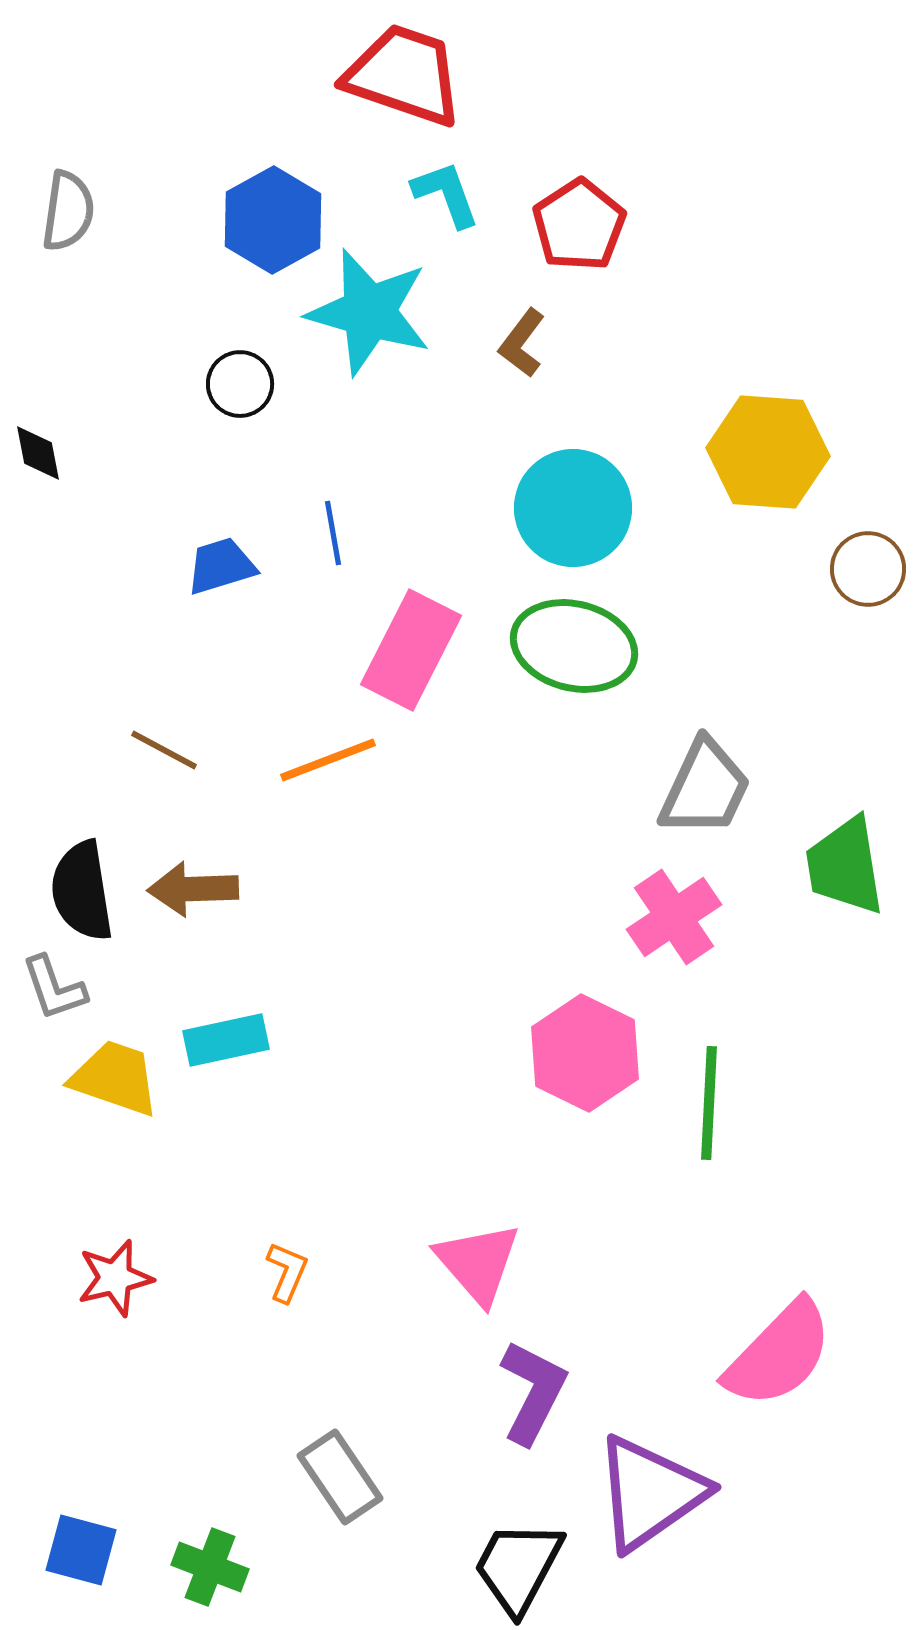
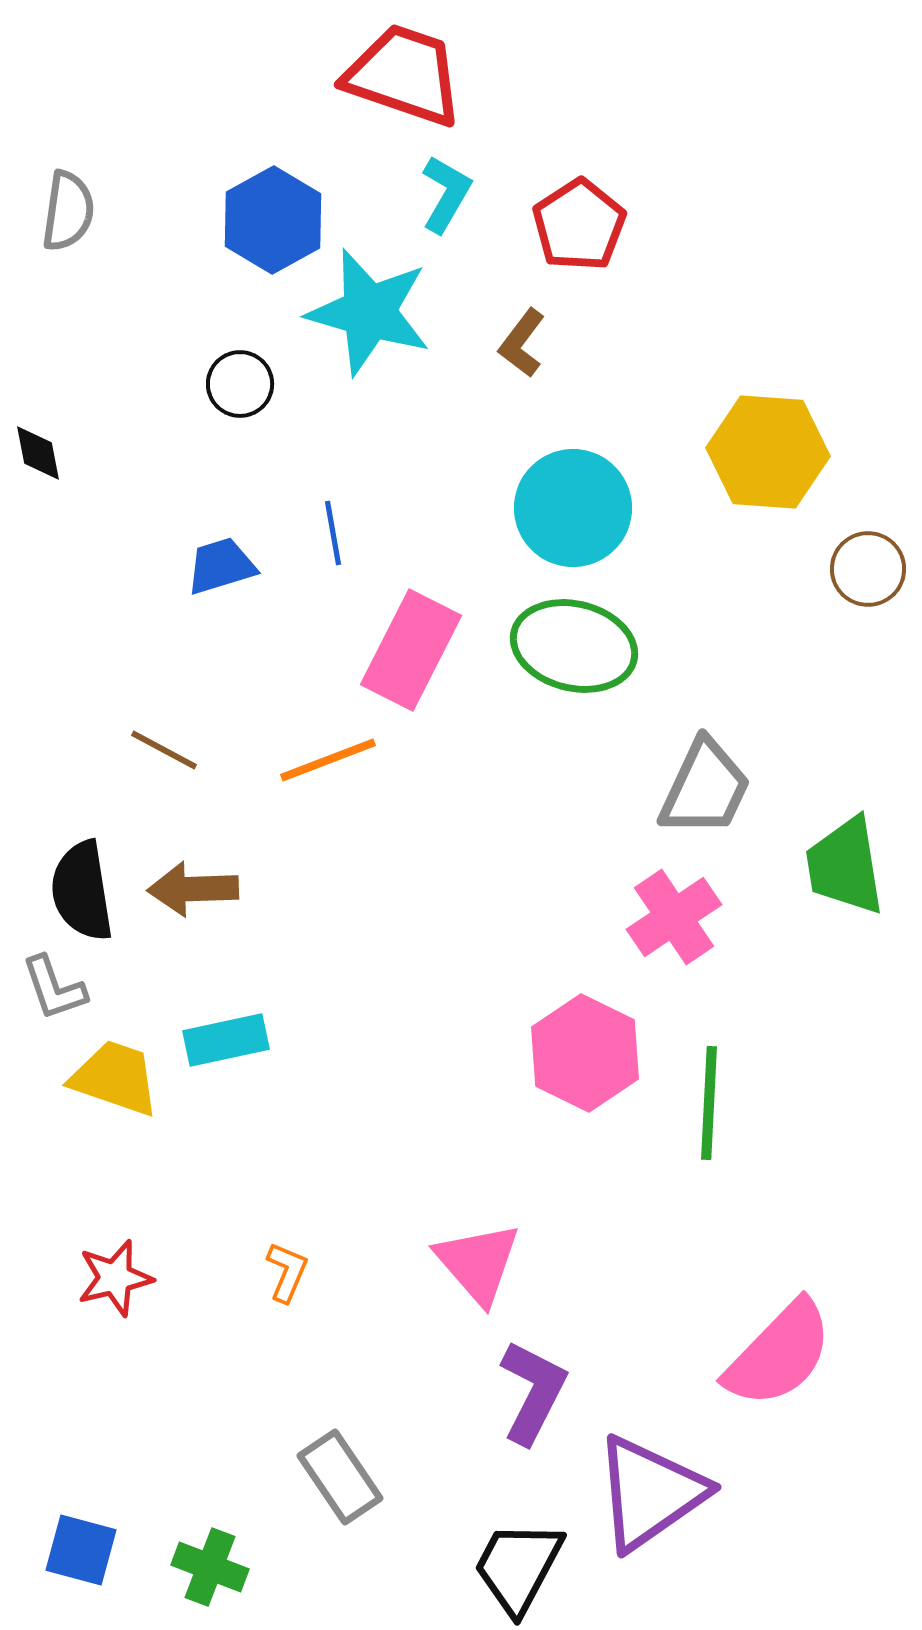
cyan L-shape: rotated 50 degrees clockwise
